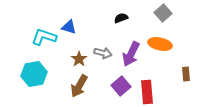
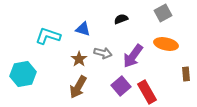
gray square: rotated 12 degrees clockwise
black semicircle: moved 1 px down
blue triangle: moved 14 px right, 2 px down
cyan L-shape: moved 4 px right, 1 px up
orange ellipse: moved 6 px right
purple arrow: moved 2 px right, 2 px down; rotated 10 degrees clockwise
cyan hexagon: moved 11 px left
brown arrow: moved 1 px left, 1 px down
red rectangle: rotated 25 degrees counterclockwise
